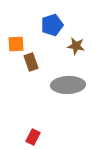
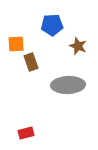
blue pentagon: rotated 15 degrees clockwise
brown star: moved 2 px right; rotated 12 degrees clockwise
red rectangle: moved 7 px left, 4 px up; rotated 49 degrees clockwise
